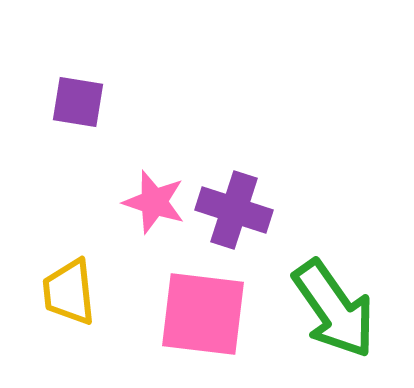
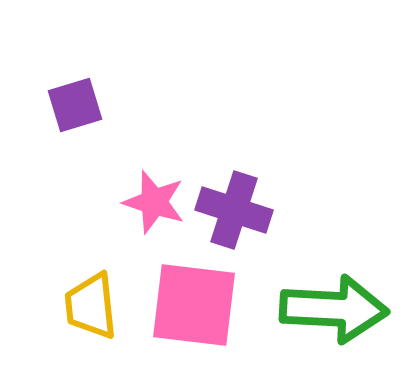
purple square: moved 3 px left, 3 px down; rotated 26 degrees counterclockwise
yellow trapezoid: moved 22 px right, 14 px down
green arrow: rotated 52 degrees counterclockwise
pink square: moved 9 px left, 9 px up
